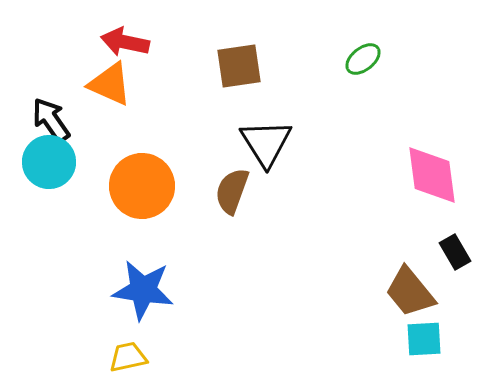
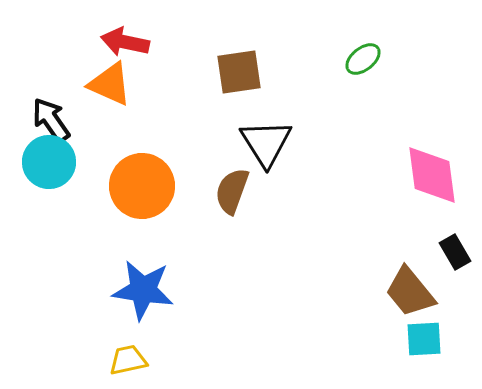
brown square: moved 6 px down
yellow trapezoid: moved 3 px down
